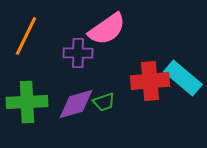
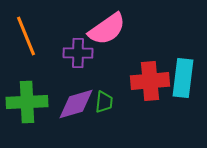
orange line: rotated 48 degrees counterclockwise
cyan rectangle: rotated 57 degrees clockwise
green trapezoid: rotated 65 degrees counterclockwise
